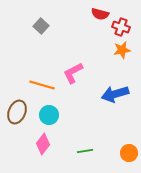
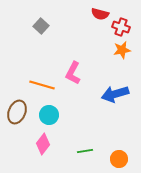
pink L-shape: rotated 35 degrees counterclockwise
orange circle: moved 10 px left, 6 px down
